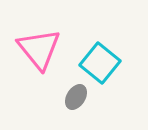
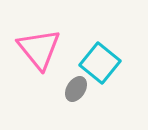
gray ellipse: moved 8 px up
